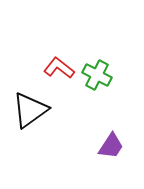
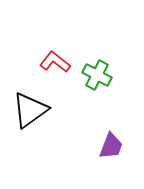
red L-shape: moved 4 px left, 6 px up
purple trapezoid: rotated 12 degrees counterclockwise
